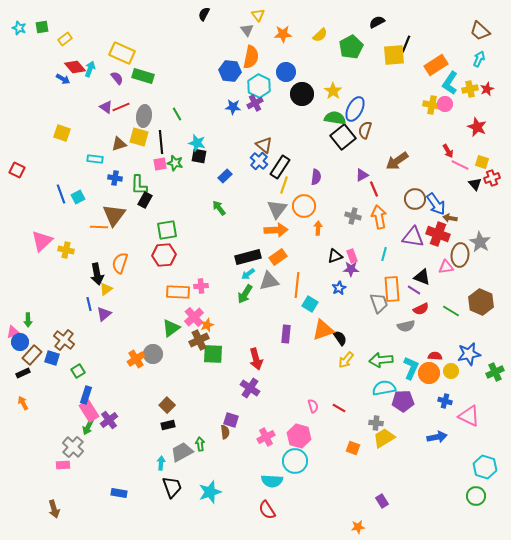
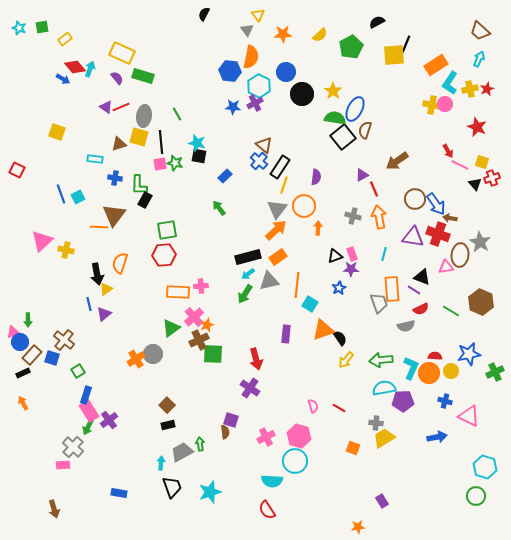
yellow square at (62, 133): moved 5 px left, 1 px up
orange arrow at (276, 230): rotated 40 degrees counterclockwise
pink rectangle at (352, 256): moved 2 px up
